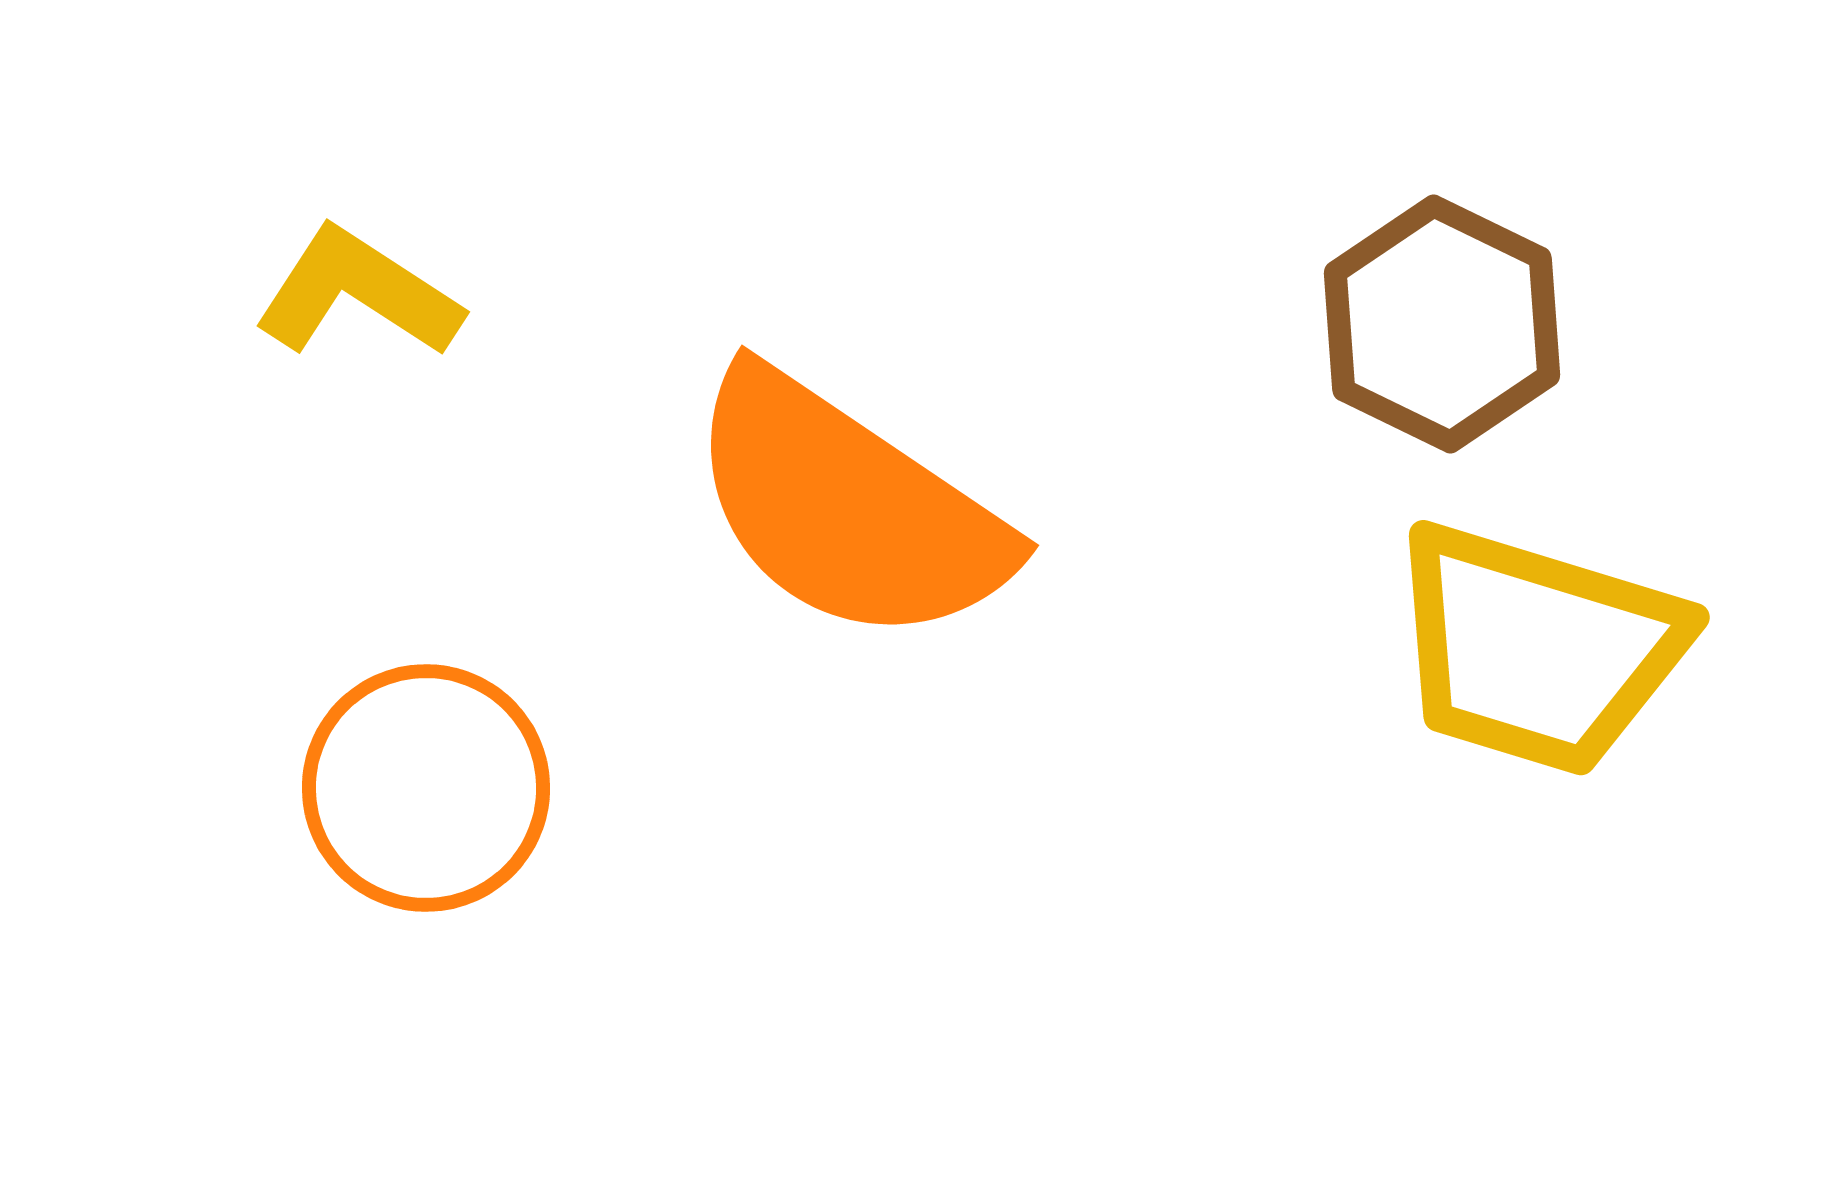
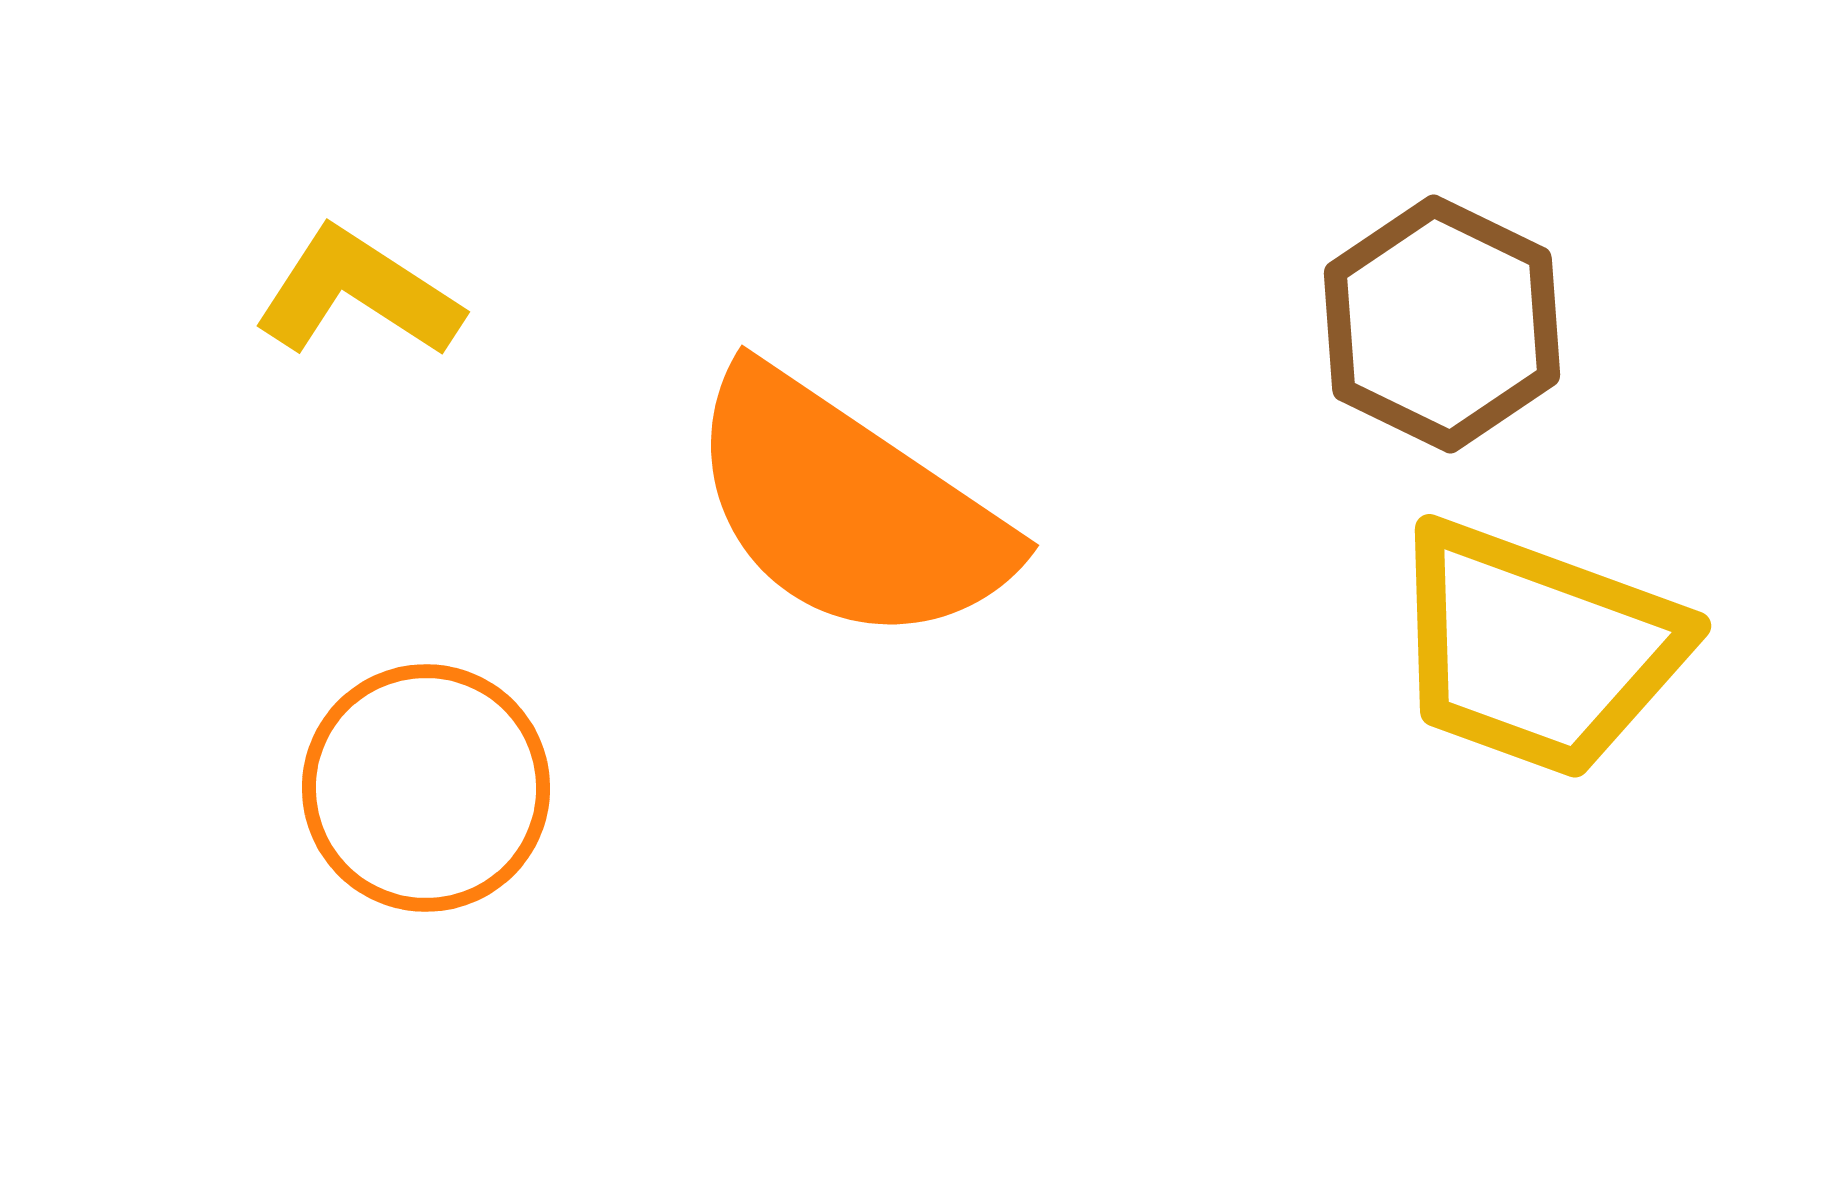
yellow trapezoid: rotated 3 degrees clockwise
